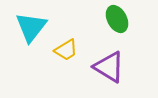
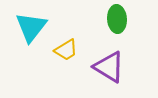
green ellipse: rotated 24 degrees clockwise
